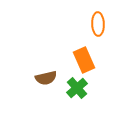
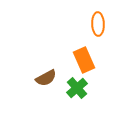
brown semicircle: rotated 15 degrees counterclockwise
